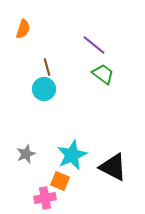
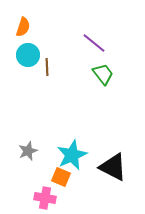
orange semicircle: moved 2 px up
purple line: moved 2 px up
brown line: rotated 12 degrees clockwise
green trapezoid: rotated 15 degrees clockwise
cyan circle: moved 16 px left, 34 px up
gray star: moved 2 px right, 3 px up
orange square: moved 1 px right, 4 px up
pink cross: rotated 20 degrees clockwise
